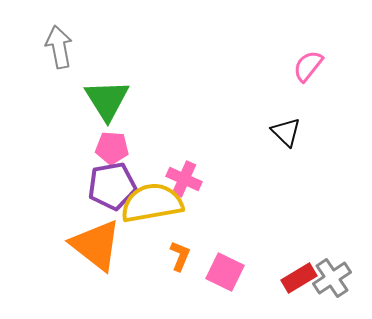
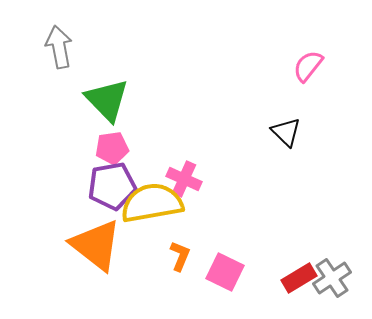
green triangle: rotated 12 degrees counterclockwise
pink pentagon: rotated 12 degrees counterclockwise
